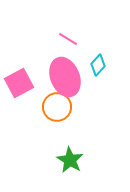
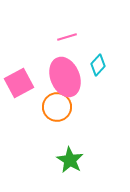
pink line: moved 1 px left, 2 px up; rotated 48 degrees counterclockwise
